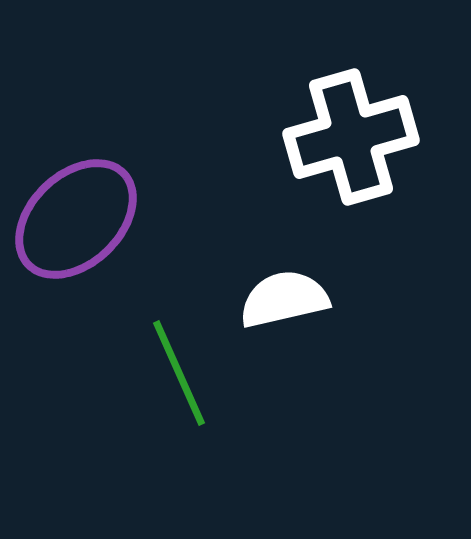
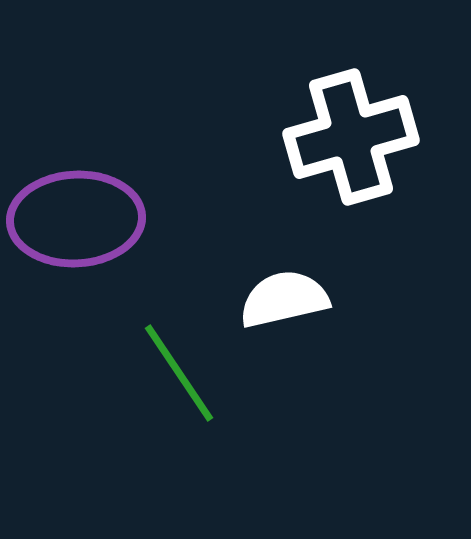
purple ellipse: rotated 41 degrees clockwise
green line: rotated 10 degrees counterclockwise
